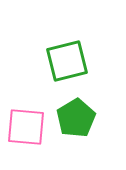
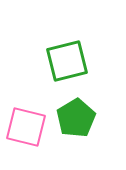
pink square: rotated 9 degrees clockwise
